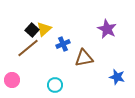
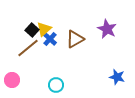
blue cross: moved 13 px left, 5 px up; rotated 24 degrees counterclockwise
brown triangle: moved 9 px left, 19 px up; rotated 18 degrees counterclockwise
cyan circle: moved 1 px right
